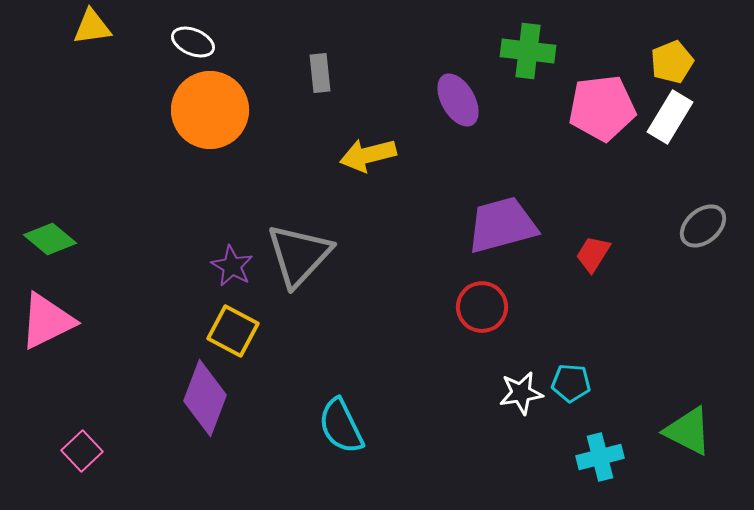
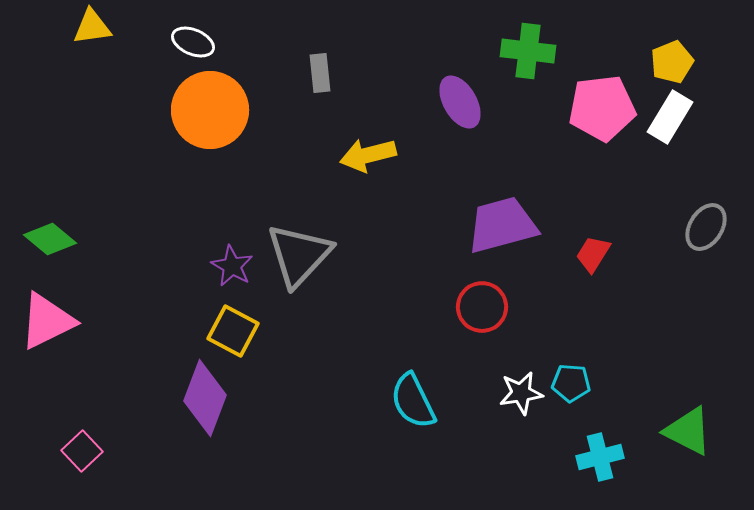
purple ellipse: moved 2 px right, 2 px down
gray ellipse: moved 3 px right, 1 px down; rotated 18 degrees counterclockwise
cyan semicircle: moved 72 px right, 25 px up
